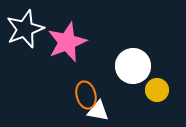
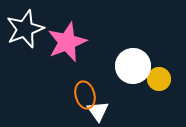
yellow circle: moved 2 px right, 11 px up
orange ellipse: moved 1 px left
white triangle: rotated 45 degrees clockwise
